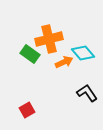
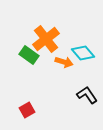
orange cross: moved 3 px left; rotated 24 degrees counterclockwise
green rectangle: moved 1 px left, 1 px down
orange arrow: rotated 42 degrees clockwise
black L-shape: moved 2 px down
